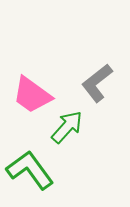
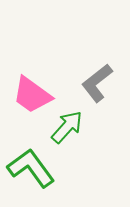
green L-shape: moved 1 px right, 2 px up
